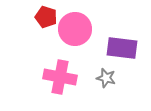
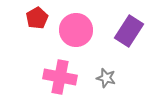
red pentagon: moved 9 px left, 1 px down; rotated 25 degrees clockwise
pink circle: moved 1 px right, 1 px down
purple rectangle: moved 7 px right, 17 px up; rotated 64 degrees counterclockwise
